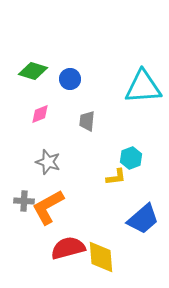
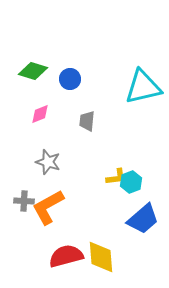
cyan triangle: rotated 9 degrees counterclockwise
cyan hexagon: moved 24 px down
red semicircle: moved 2 px left, 8 px down
